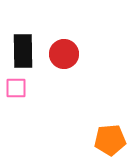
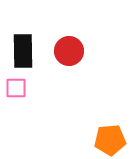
red circle: moved 5 px right, 3 px up
